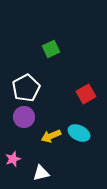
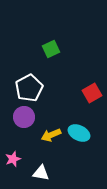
white pentagon: moved 3 px right
red square: moved 6 px right, 1 px up
yellow arrow: moved 1 px up
white triangle: rotated 24 degrees clockwise
